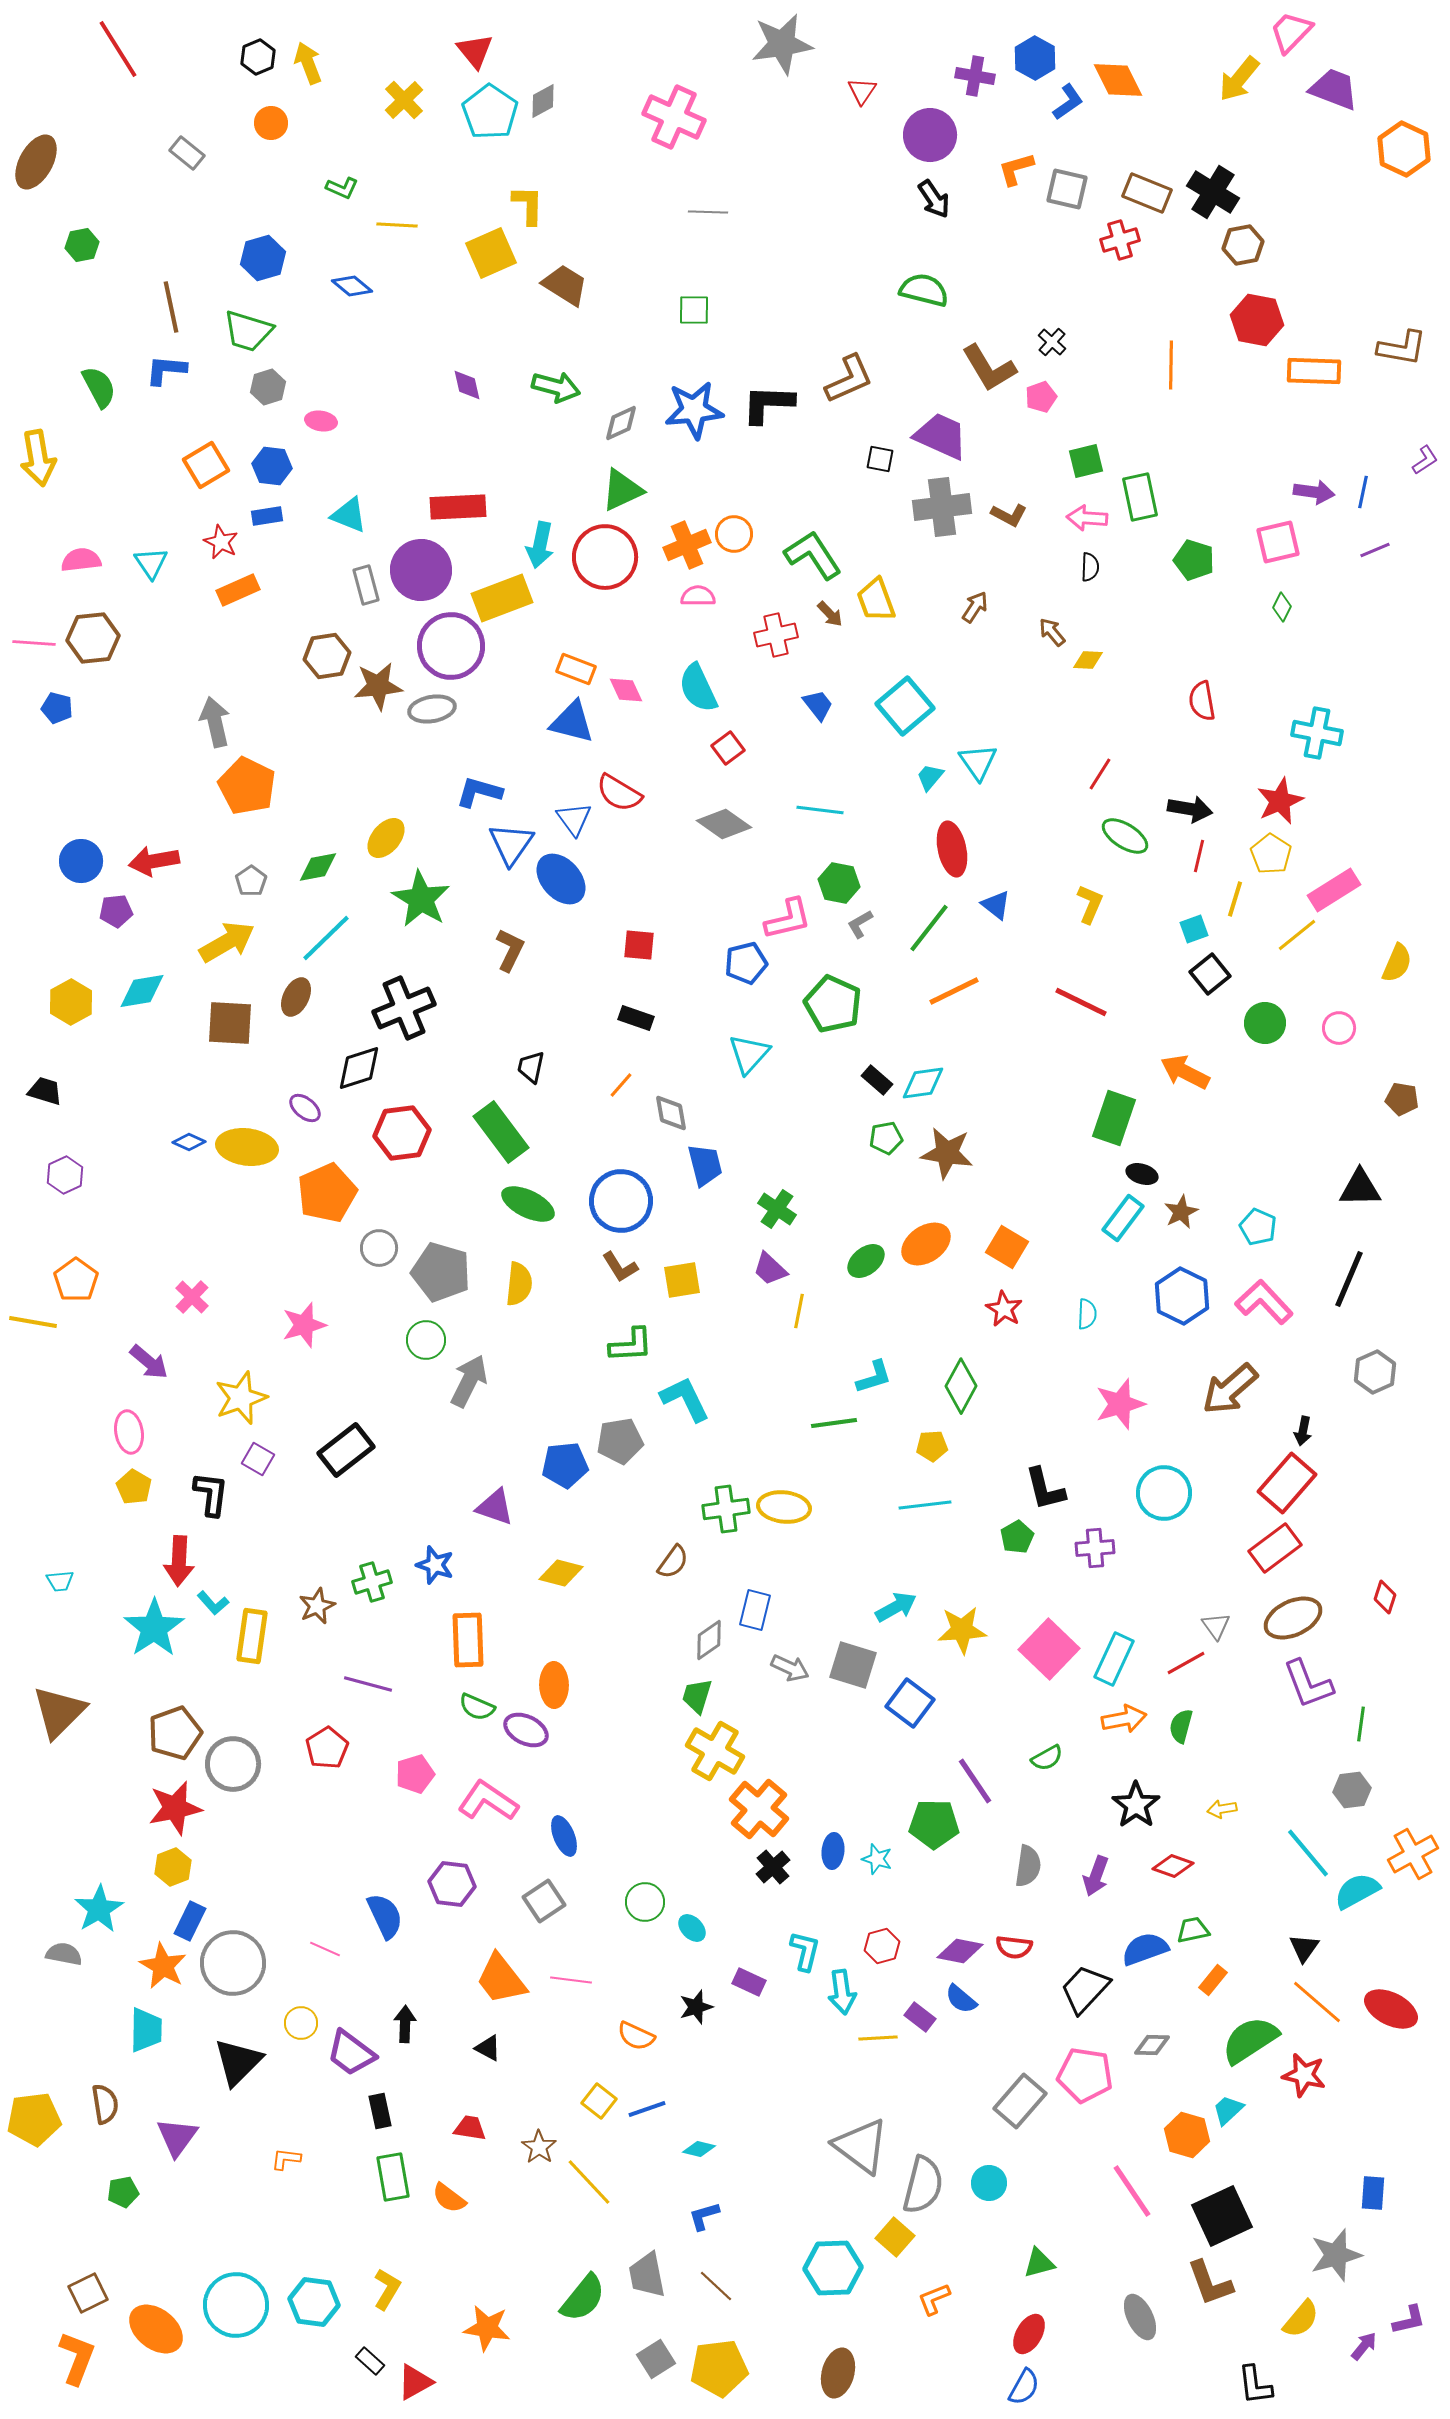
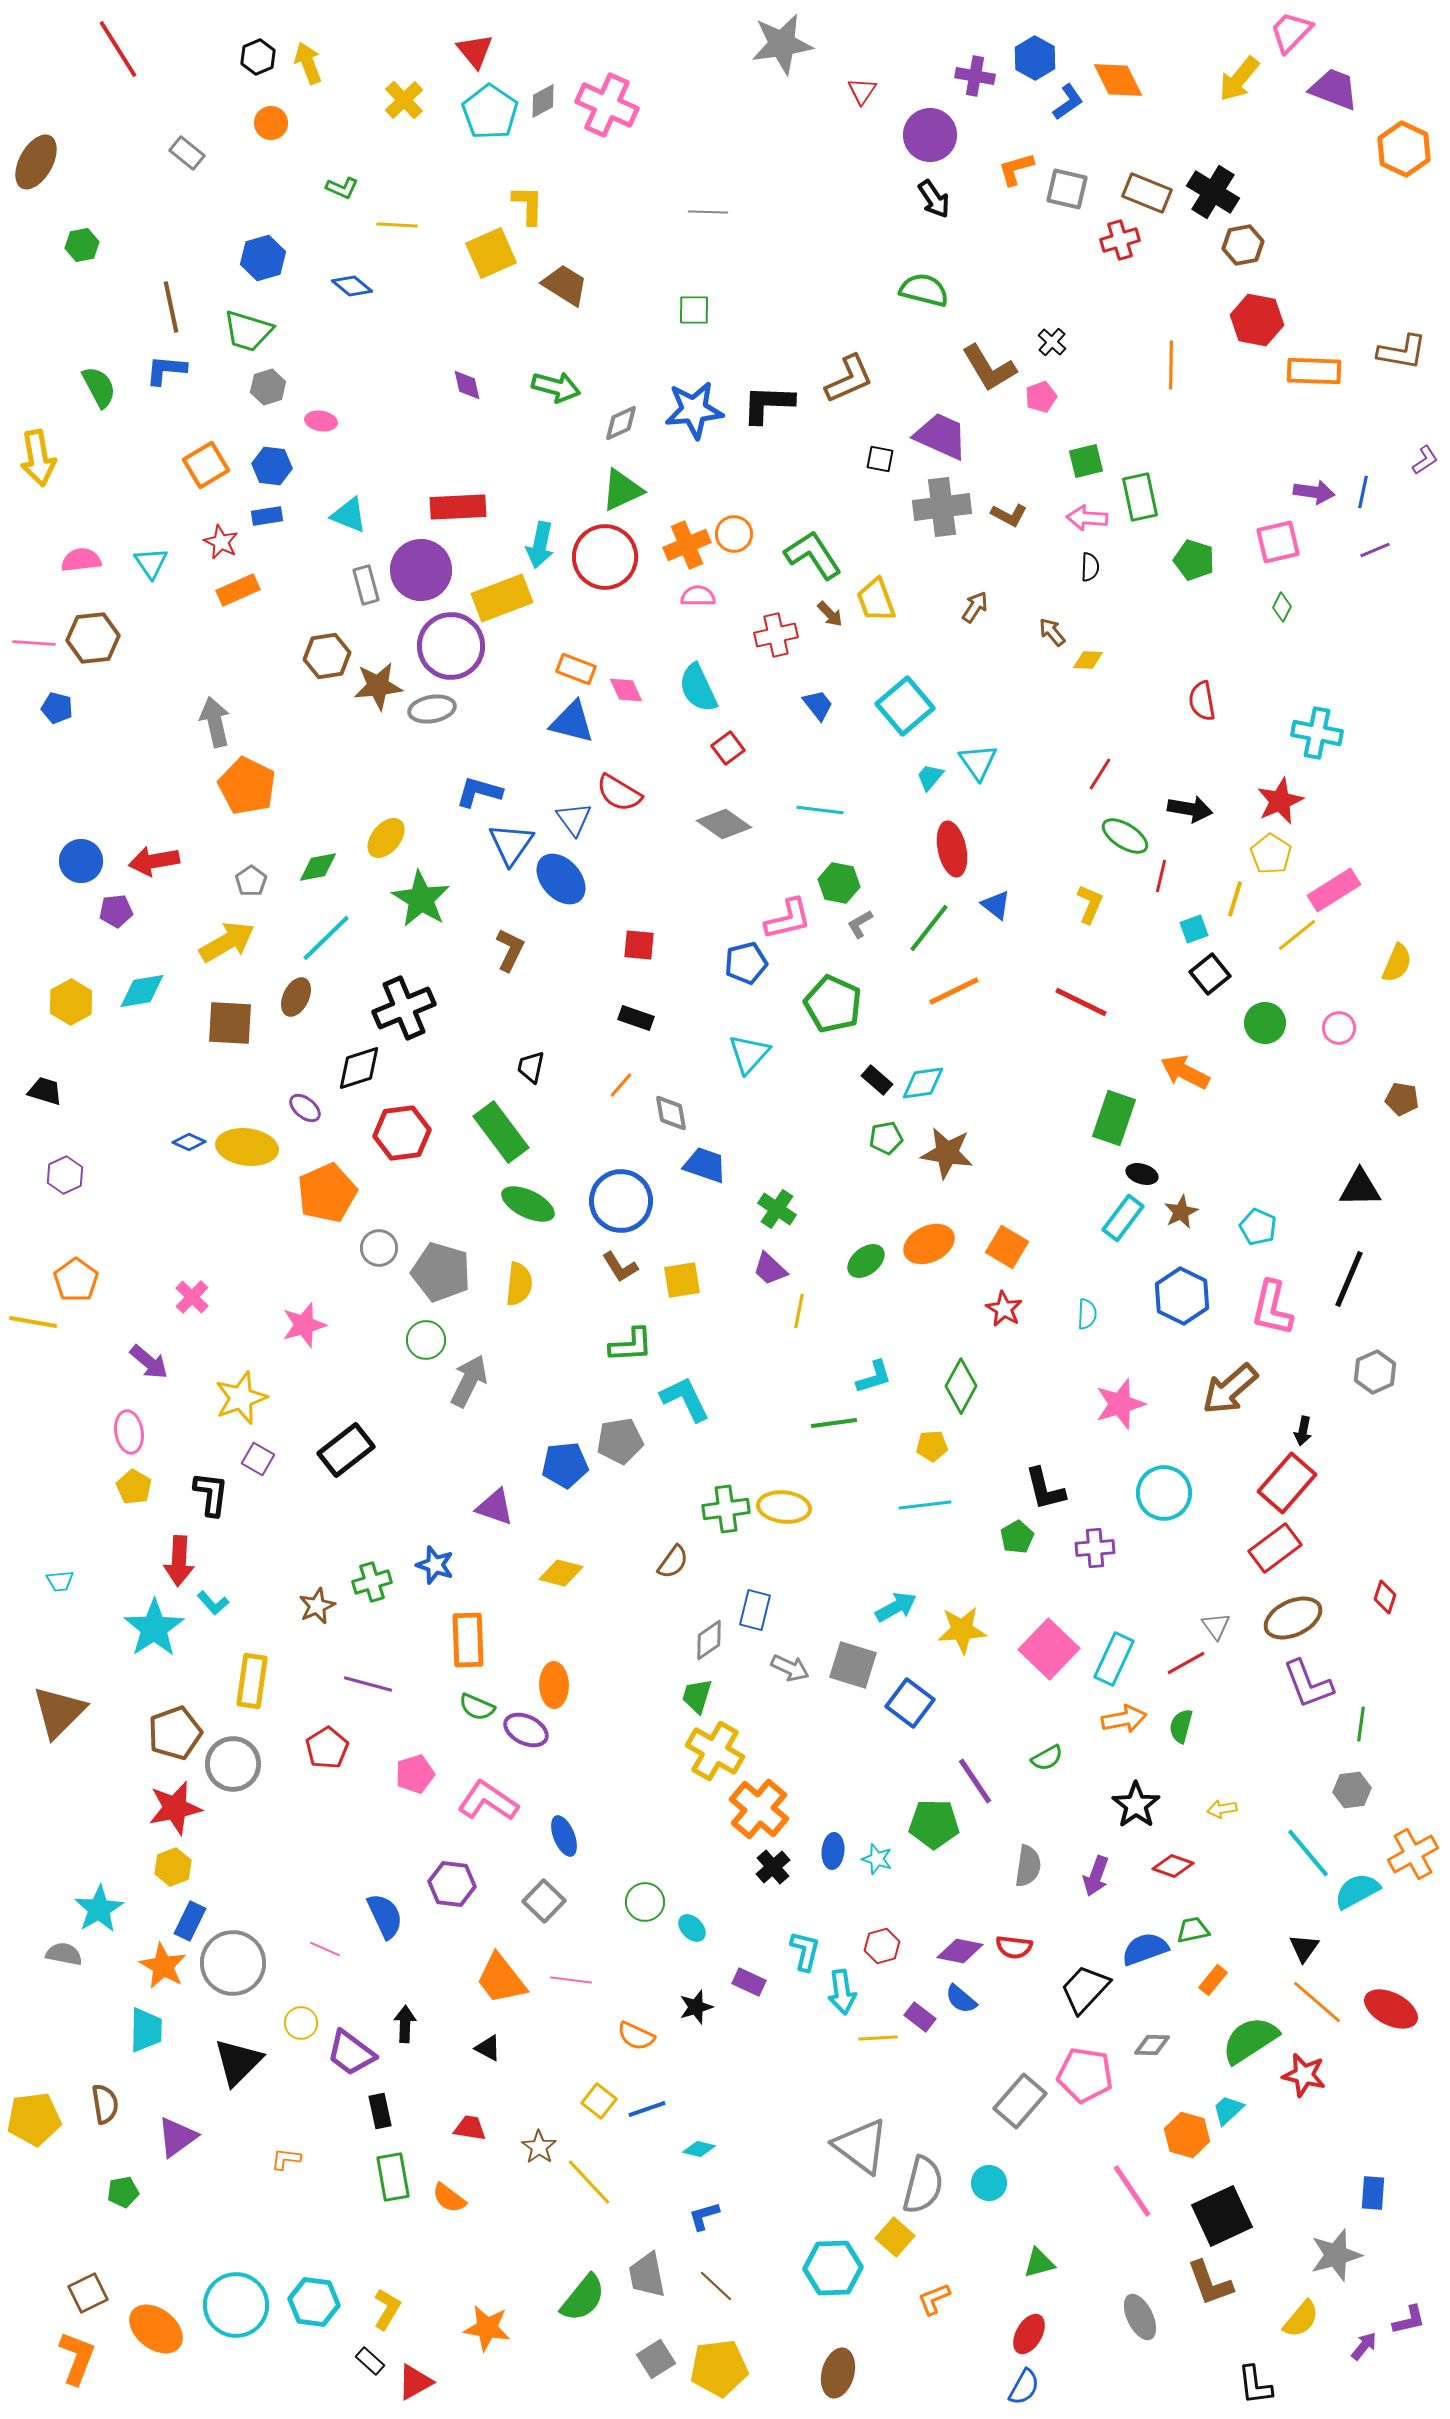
pink cross at (674, 117): moved 67 px left, 12 px up
brown L-shape at (1402, 348): moved 4 px down
red line at (1199, 856): moved 38 px left, 20 px down
blue trapezoid at (705, 1165): rotated 57 degrees counterclockwise
orange ellipse at (926, 1244): moved 3 px right; rotated 9 degrees clockwise
pink L-shape at (1264, 1302): moved 8 px right, 6 px down; rotated 124 degrees counterclockwise
yellow rectangle at (252, 1636): moved 45 px down
gray square at (544, 1901): rotated 12 degrees counterclockwise
purple triangle at (177, 2137): rotated 18 degrees clockwise
yellow L-shape at (387, 2289): moved 20 px down
